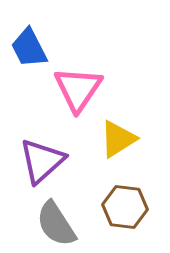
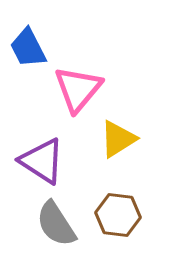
blue trapezoid: moved 1 px left
pink triangle: rotated 6 degrees clockwise
purple triangle: rotated 45 degrees counterclockwise
brown hexagon: moved 7 px left, 8 px down
